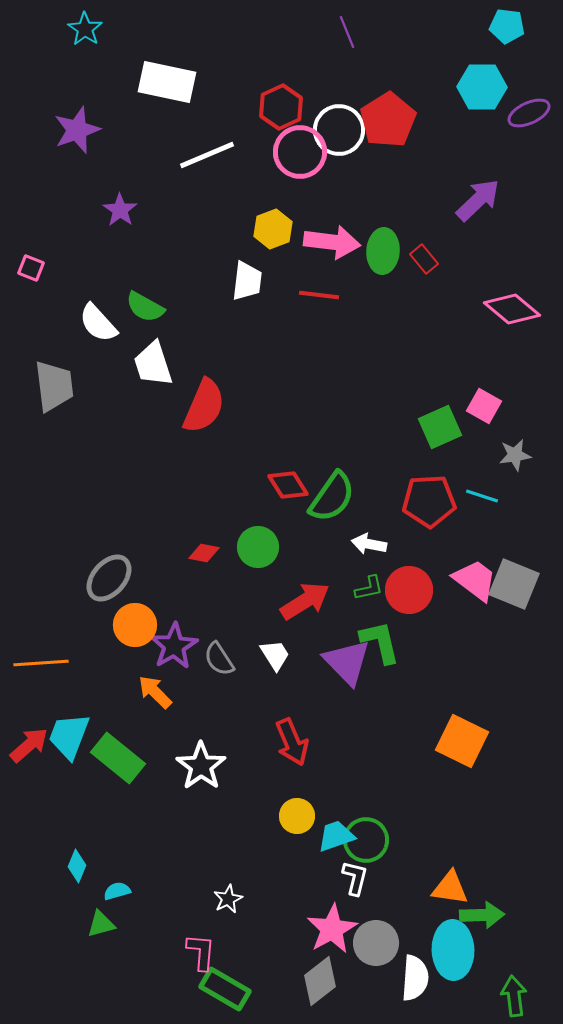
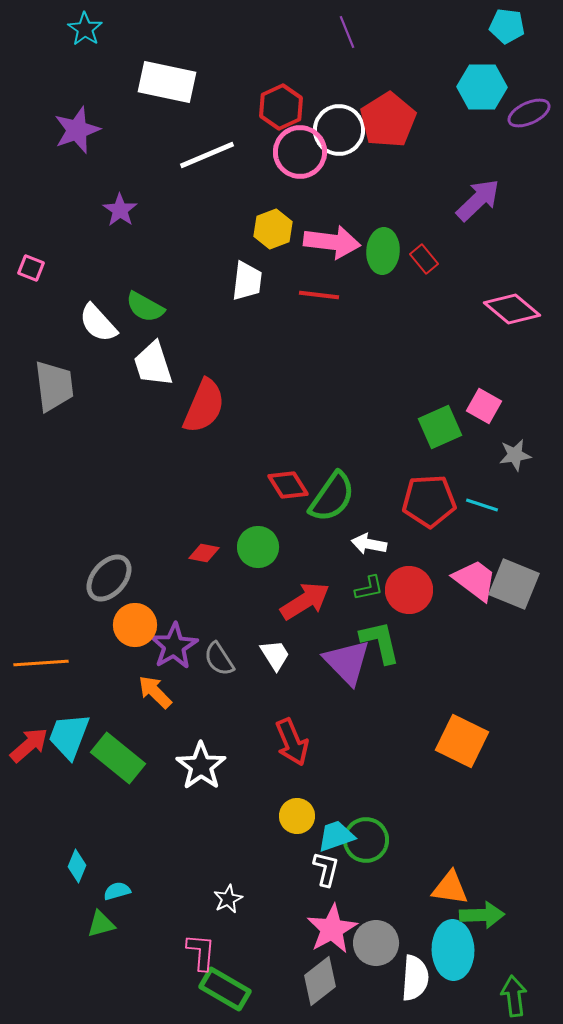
cyan line at (482, 496): moved 9 px down
white L-shape at (355, 878): moved 29 px left, 9 px up
